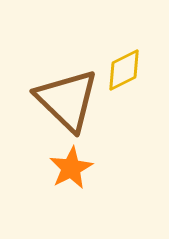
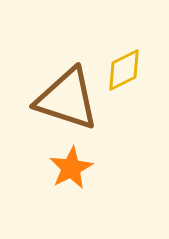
brown triangle: moved 1 px up; rotated 26 degrees counterclockwise
